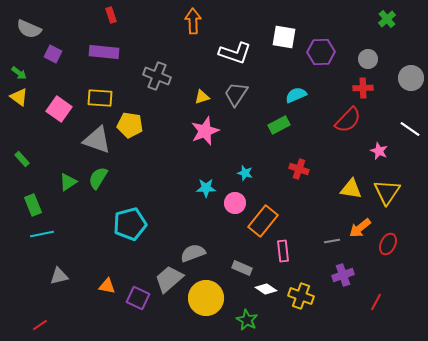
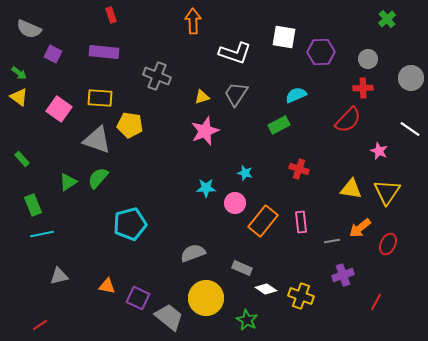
green semicircle at (98, 178): rotated 10 degrees clockwise
pink rectangle at (283, 251): moved 18 px right, 29 px up
gray trapezoid at (169, 279): moved 38 px down; rotated 80 degrees clockwise
